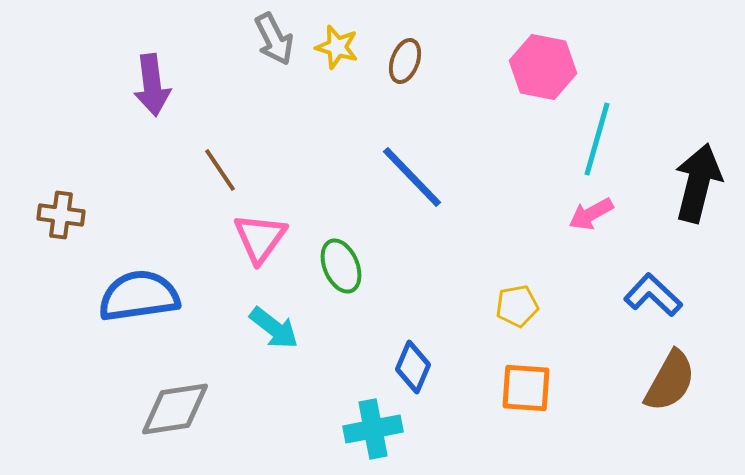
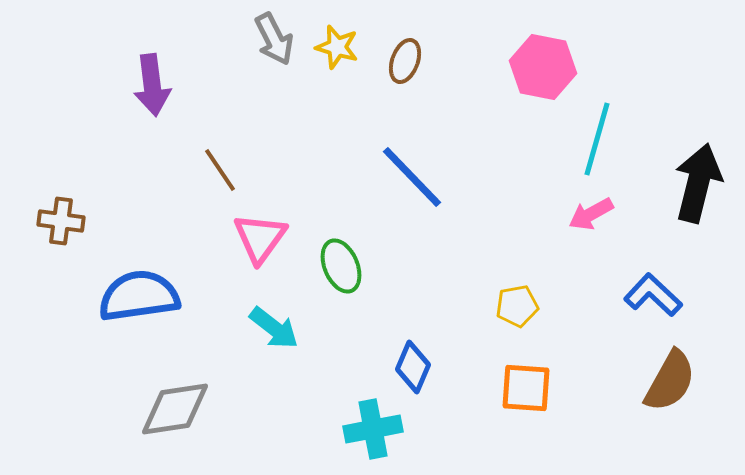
brown cross: moved 6 px down
